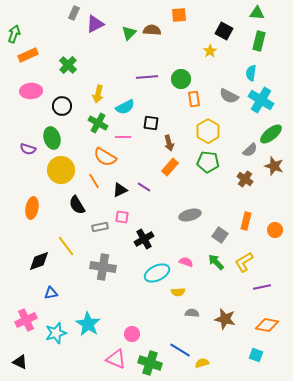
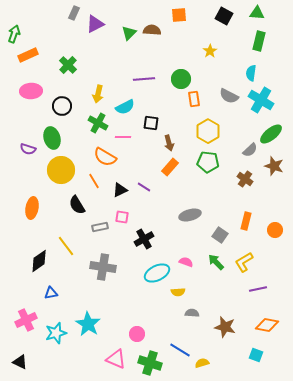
black square at (224, 31): moved 15 px up
purple line at (147, 77): moved 3 px left, 2 px down
black diamond at (39, 261): rotated 15 degrees counterclockwise
purple line at (262, 287): moved 4 px left, 2 px down
brown star at (225, 319): moved 8 px down
pink circle at (132, 334): moved 5 px right
